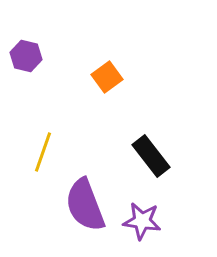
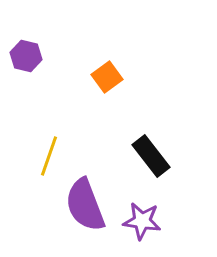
yellow line: moved 6 px right, 4 px down
